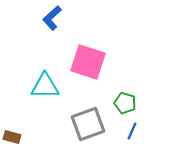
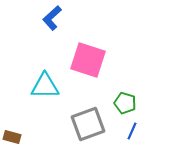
pink square: moved 2 px up
